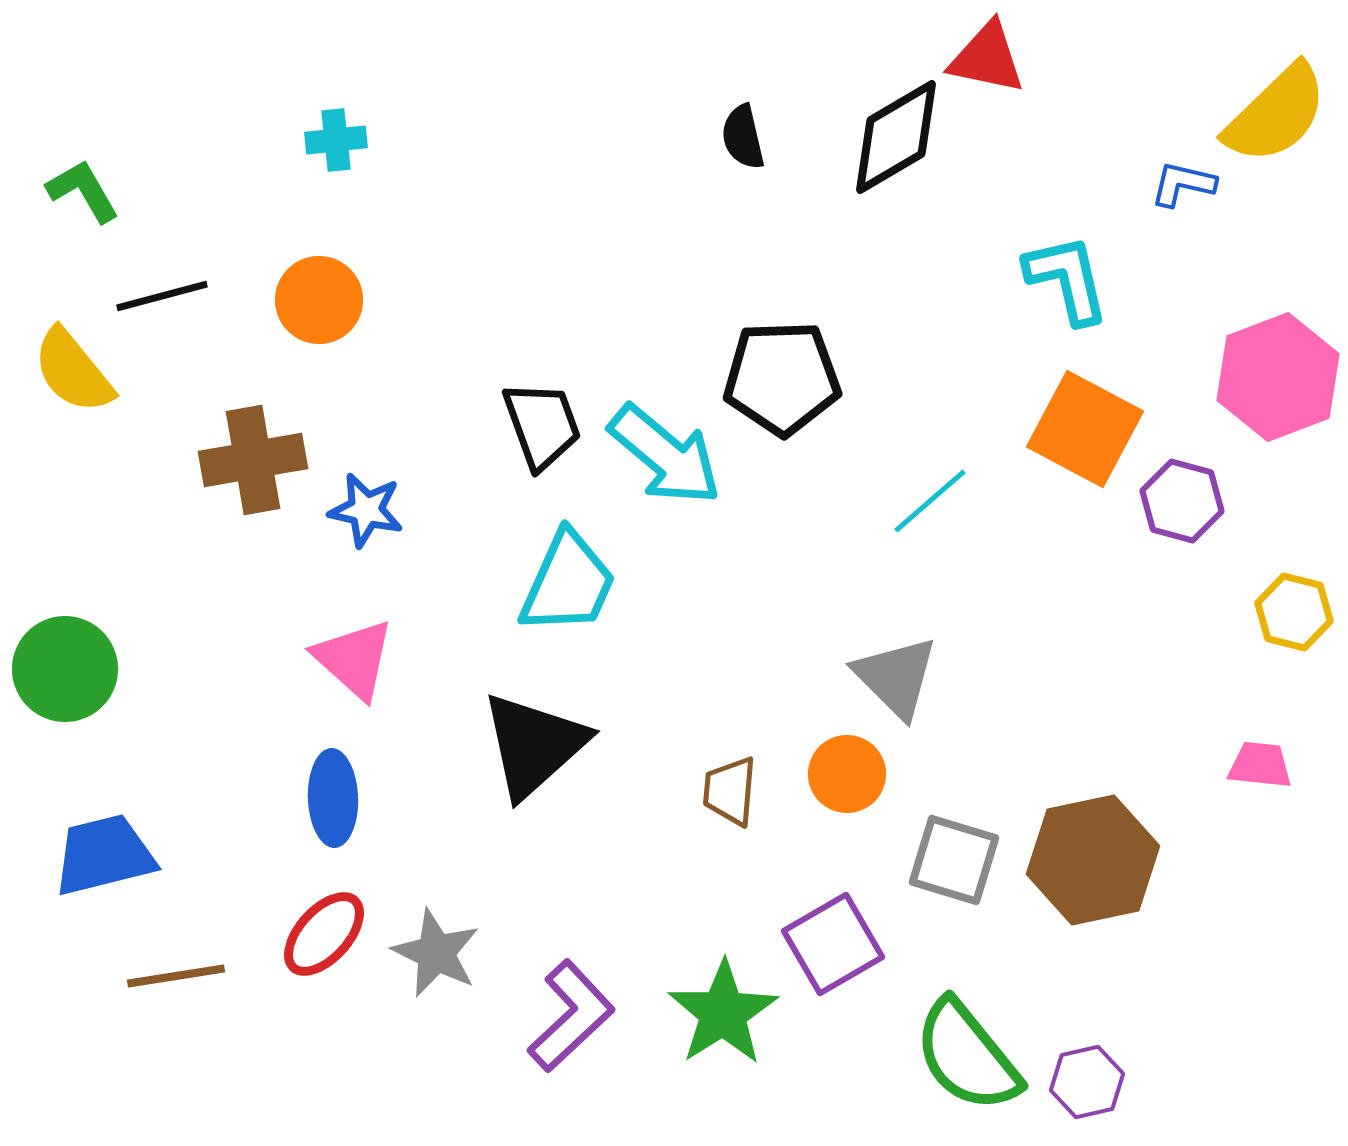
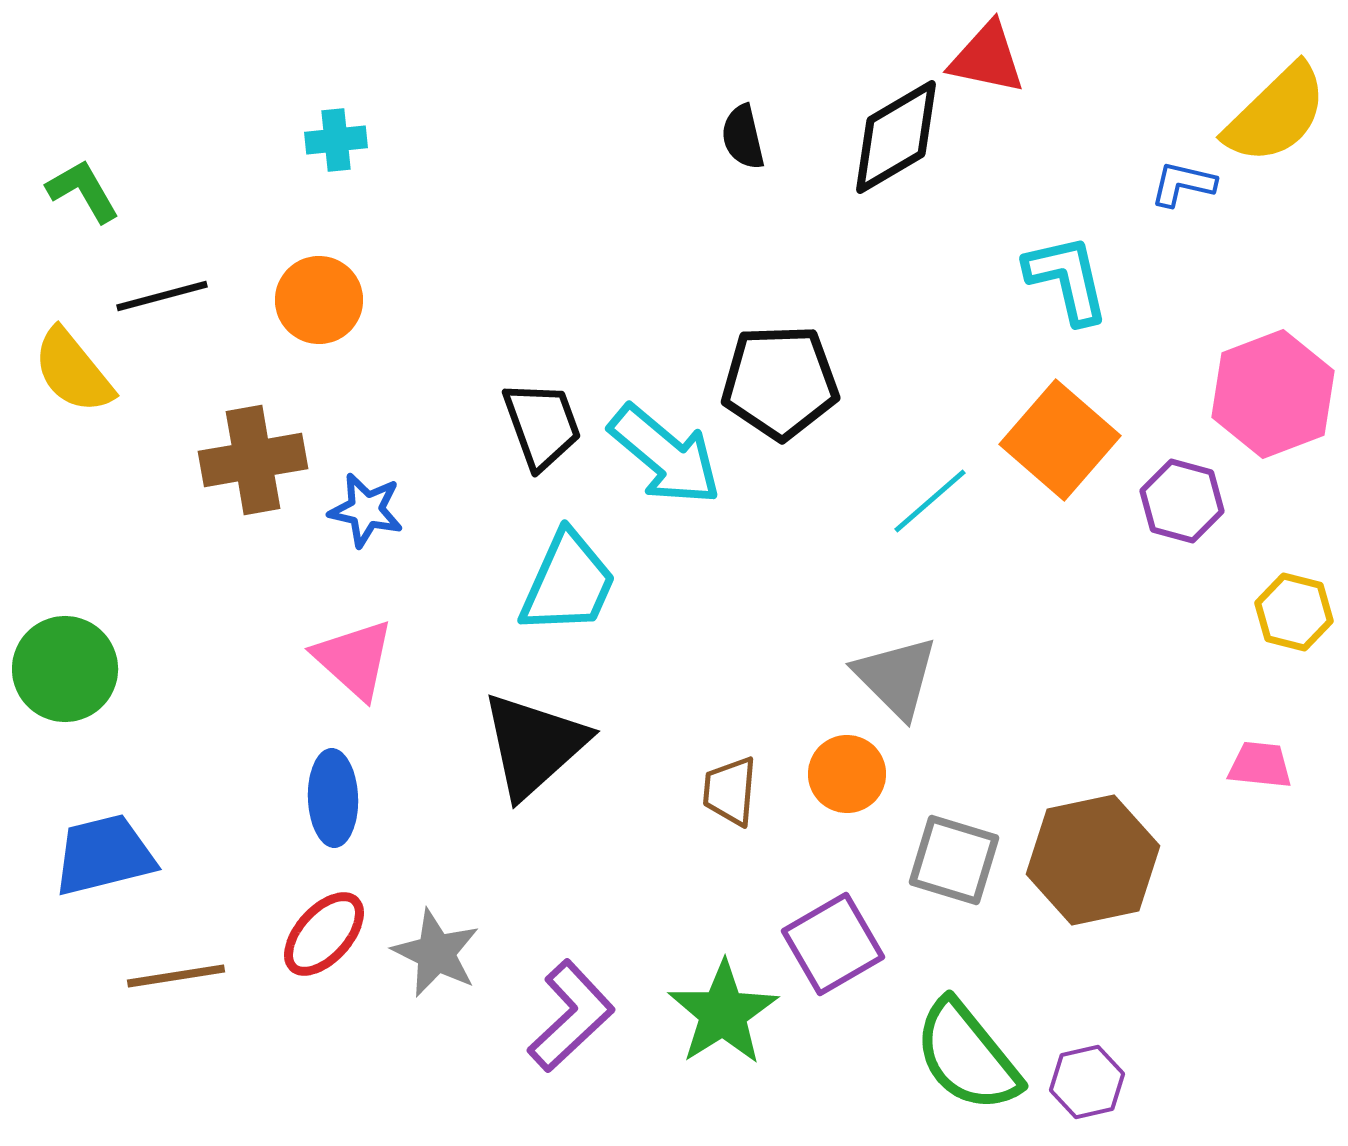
pink hexagon at (1278, 377): moved 5 px left, 17 px down
black pentagon at (782, 378): moved 2 px left, 4 px down
orange square at (1085, 429): moved 25 px left, 11 px down; rotated 13 degrees clockwise
